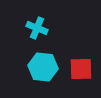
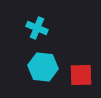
red square: moved 6 px down
